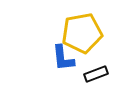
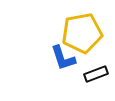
blue L-shape: rotated 12 degrees counterclockwise
